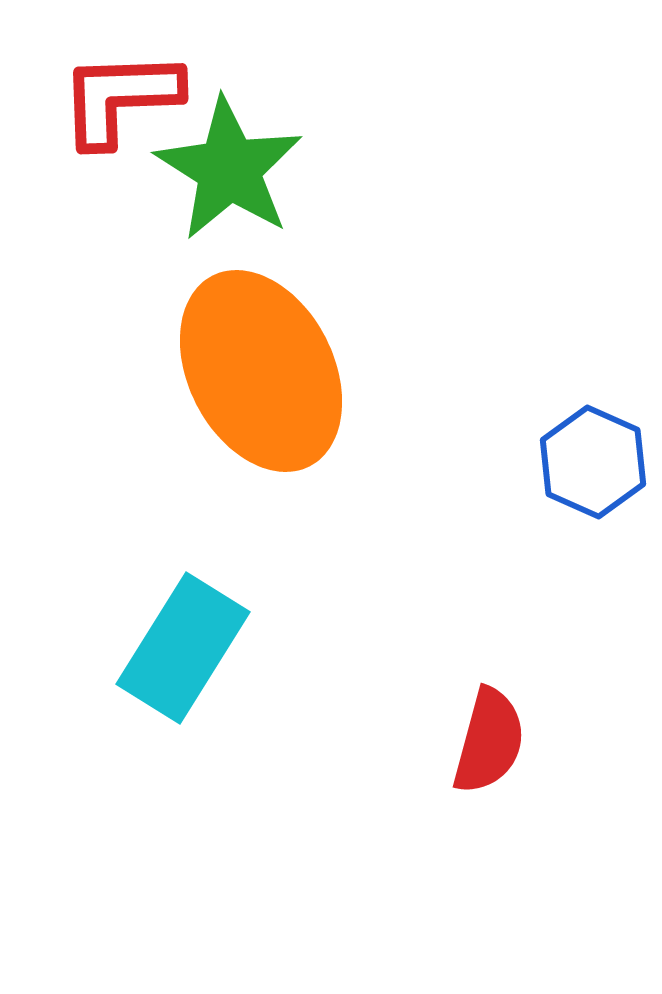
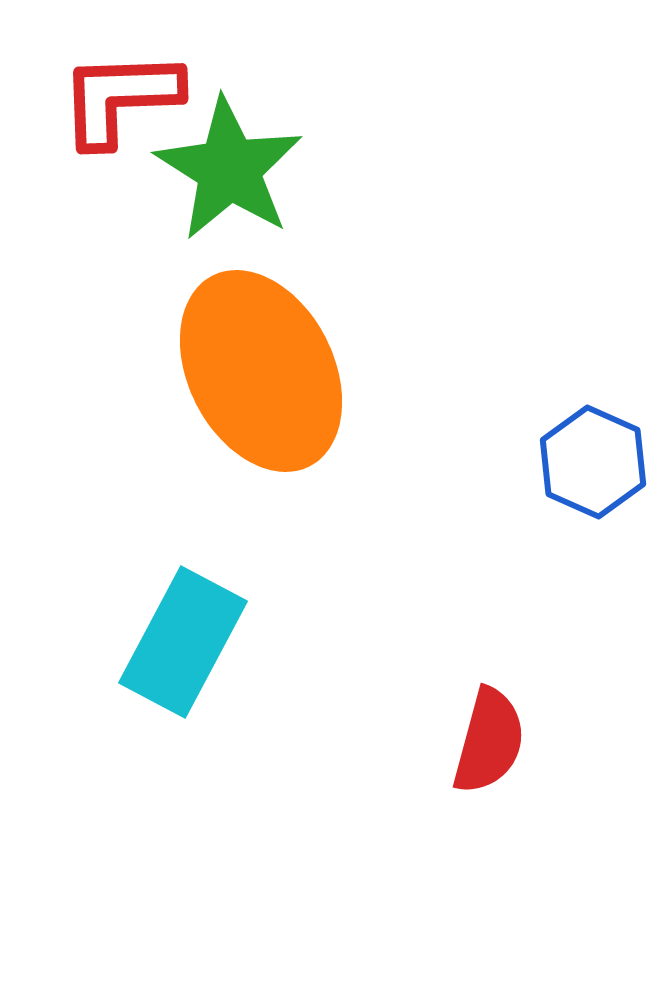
cyan rectangle: moved 6 px up; rotated 4 degrees counterclockwise
